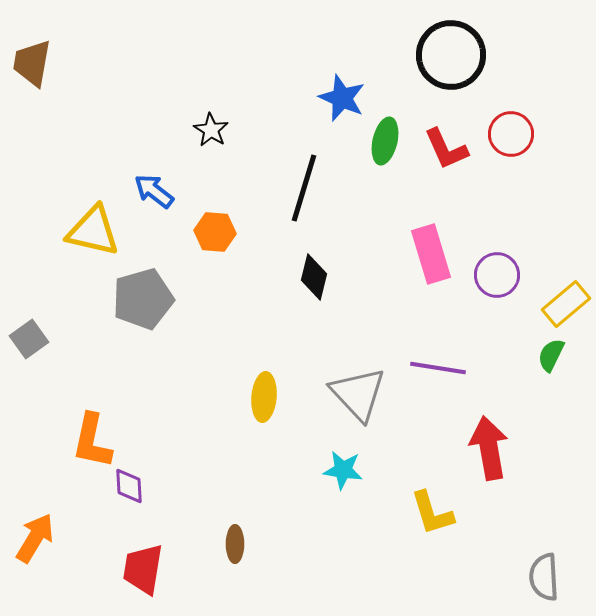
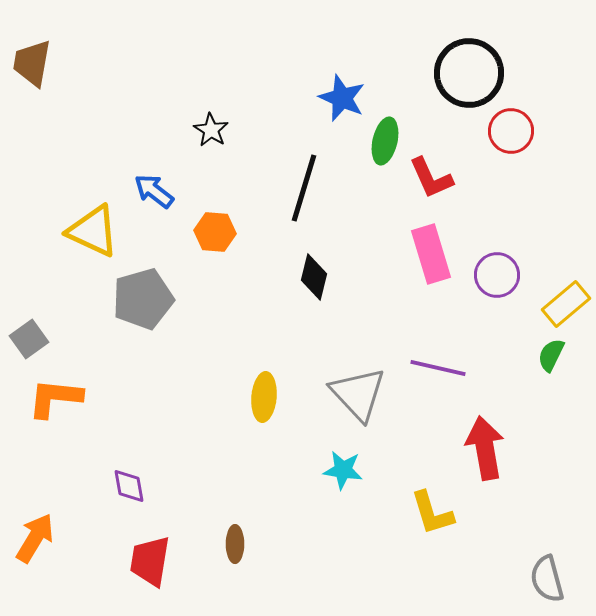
black circle: moved 18 px right, 18 px down
red circle: moved 3 px up
red L-shape: moved 15 px left, 29 px down
yellow triangle: rotated 12 degrees clockwise
purple line: rotated 4 degrees clockwise
orange L-shape: moved 37 px left, 43 px up; rotated 84 degrees clockwise
red arrow: moved 4 px left
purple diamond: rotated 6 degrees counterclockwise
red trapezoid: moved 7 px right, 8 px up
gray semicircle: moved 3 px right, 2 px down; rotated 12 degrees counterclockwise
